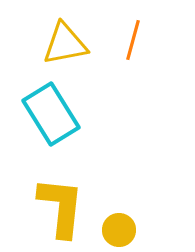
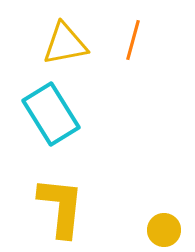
yellow circle: moved 45 px right
